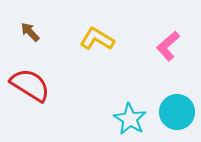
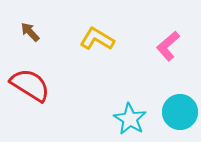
cyan circle: moved 3 px right
